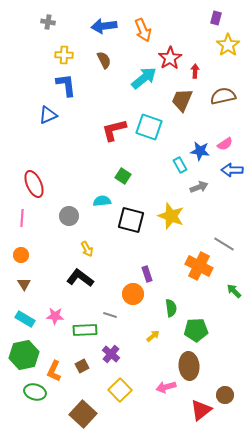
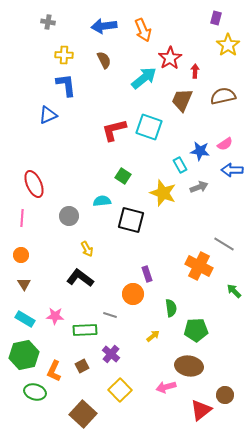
yellow star at (171, 216): moved 8 px left, 23 px up
brown ellipse at (189, 366): rotated 76 degrees counterclockwise
